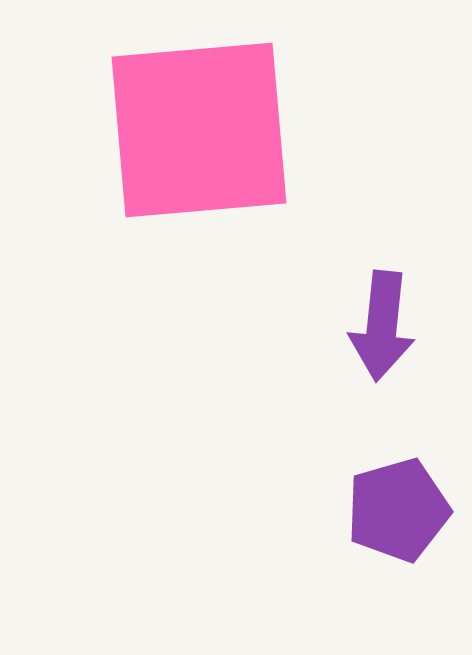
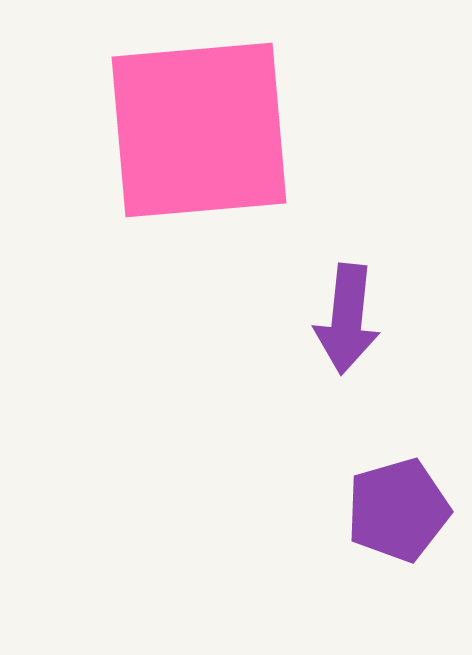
purple arrow: moved 35 px left, 7 px up
